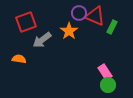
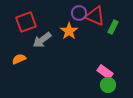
green rectangle: moved 1 px right
orange semicircle: rotated 32 degrees counterclockwise
pink rectangle: rotated 21 degrees counterclockwise
